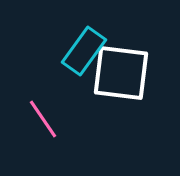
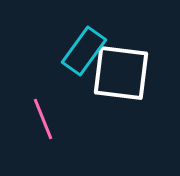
pink line: rotated 12 degrees clockwise
